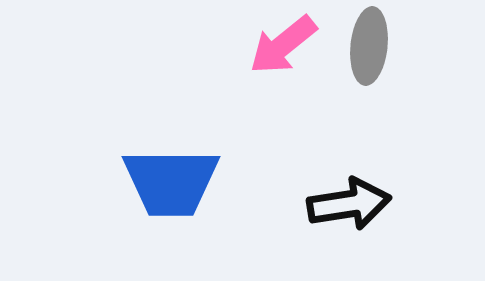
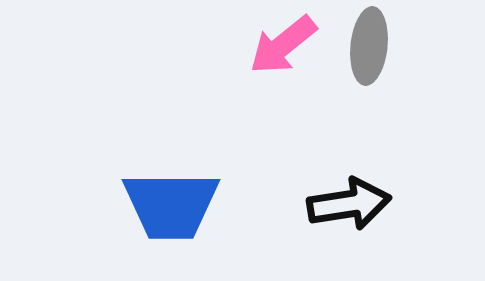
blue trapezoid: moved 23 px down
